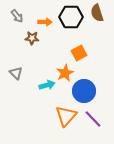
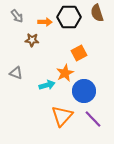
black hexagon: moved 2 px left
brown star: moved 2 px down
gray triangle: rotated 24 degrees counterclockwise
orange triangle: moved 4 px left
